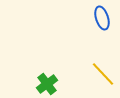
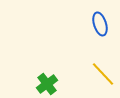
blue ellipse: moved 2 px left, 6 px down
